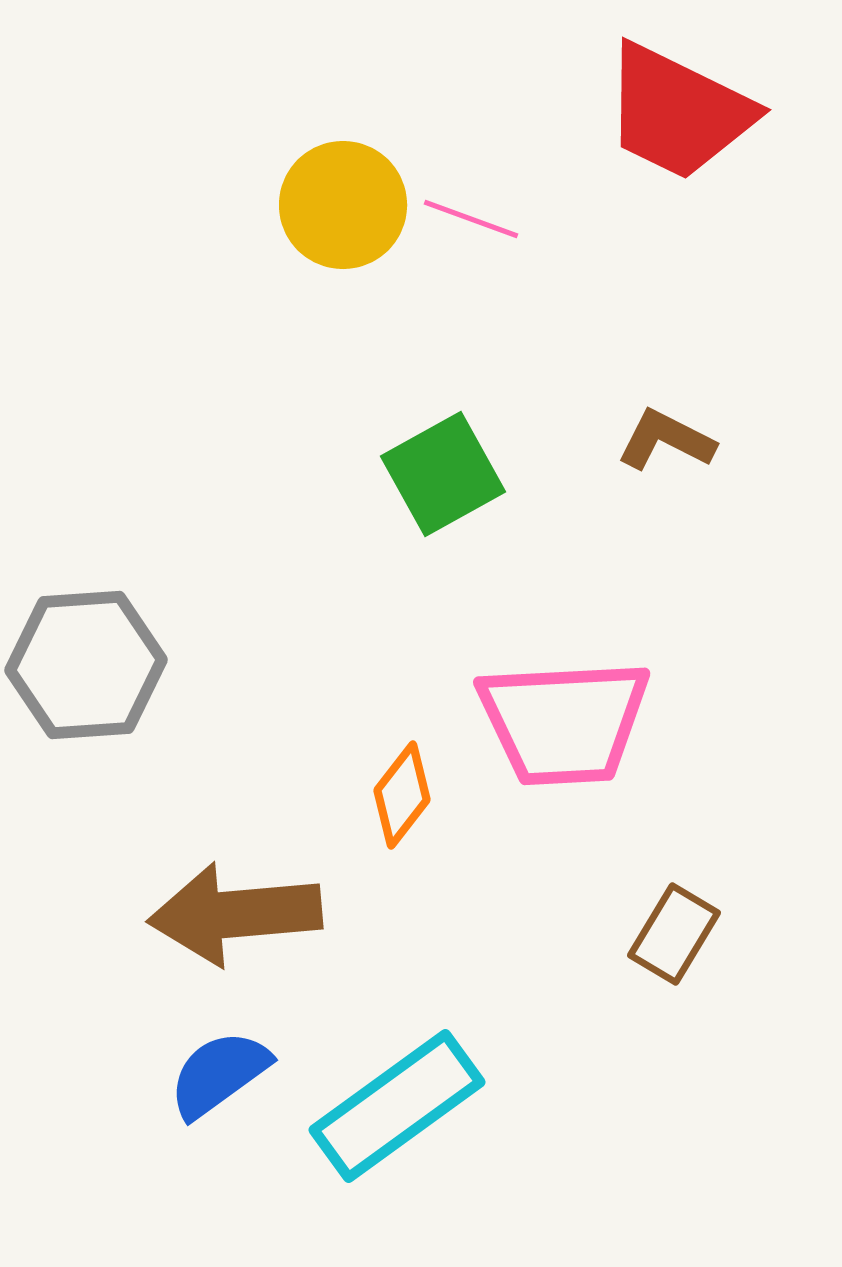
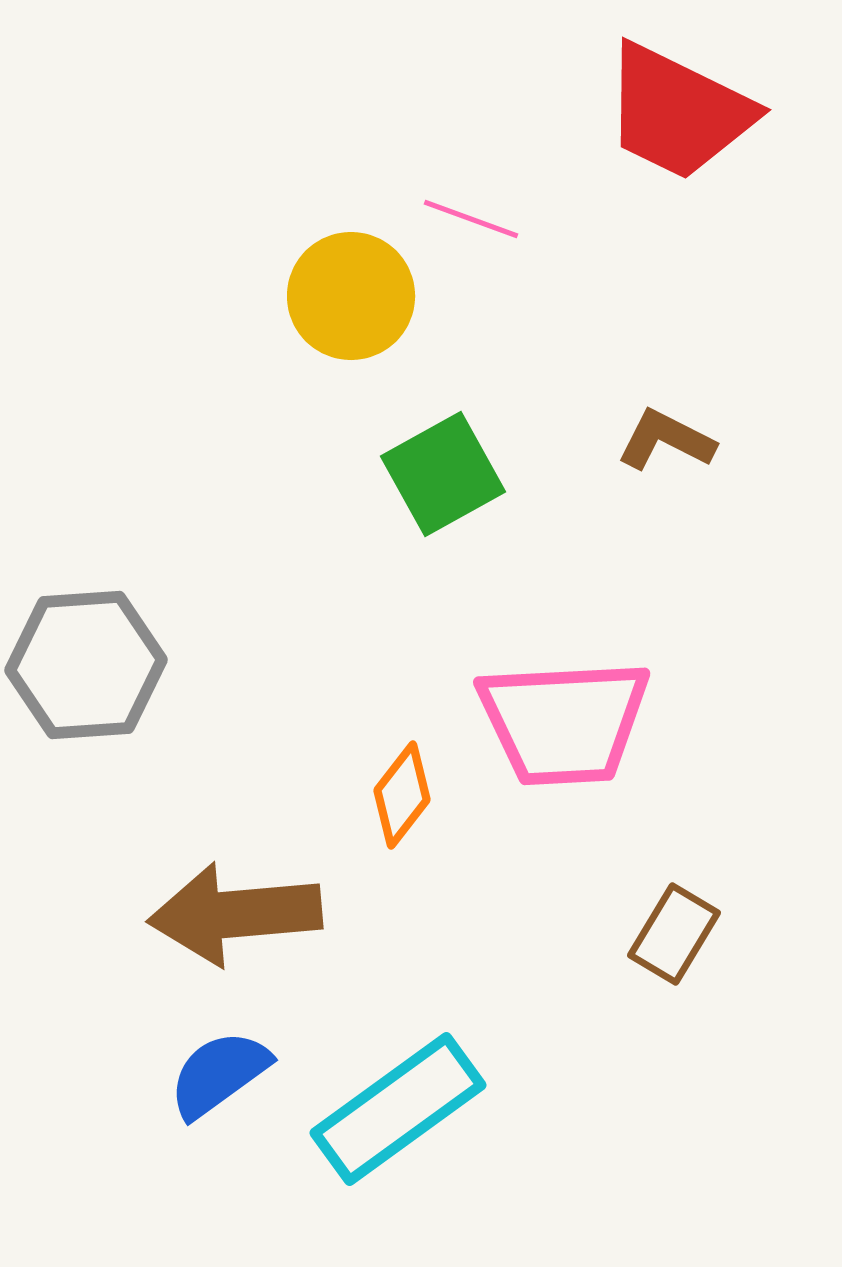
yellow circle: moved 8 px right, 91 px down
cyan rectangle: moved 1 px right, 3 px down
